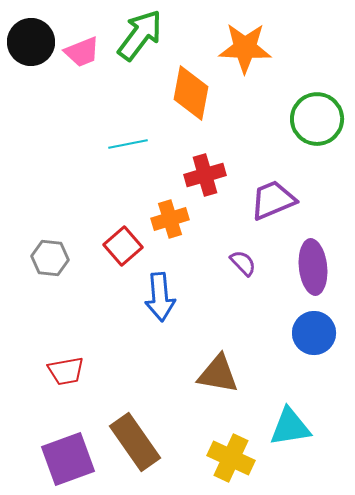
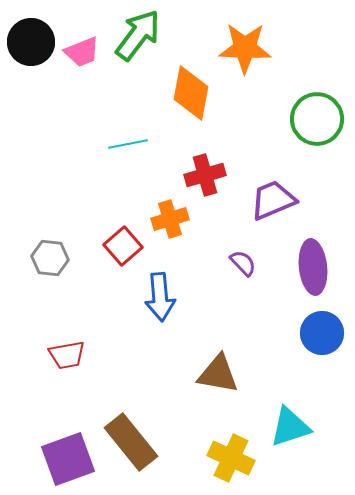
green arrow: moved 2 px left
blue circle: moved 8 px right
red trapezoid: moved 1 px right, 16 px up
cyan triangle: rotated 9 degrees counterclockwise
brown rectangle: moved 4 px left; rotated 4 degrees counterclockwise
